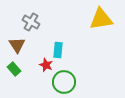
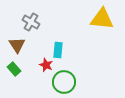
yellow triangle: moved 1 px right; rotated 15 degrees clockwise
